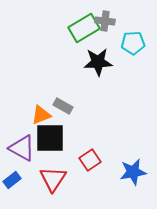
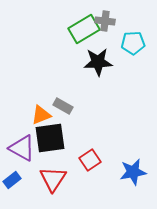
green rectangle: moved 1 px down
black square: rotated 8 degrees counterclockwise
